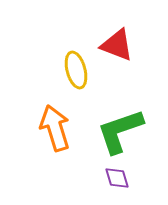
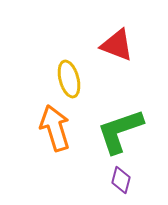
yellow ellipse: moved 7 px left, 9 px down
purple diamond: moved 4 px right, 2 px down; rotated 32 degrees clockwise
